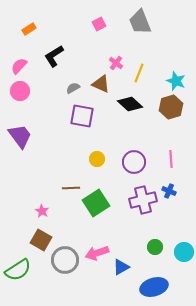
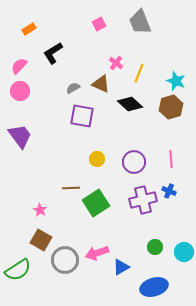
black L-shape: moved 1 px left, 3 px up
pink star: moved 2 px left, 1 px up
